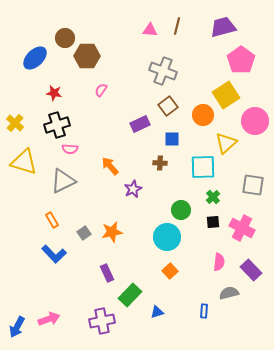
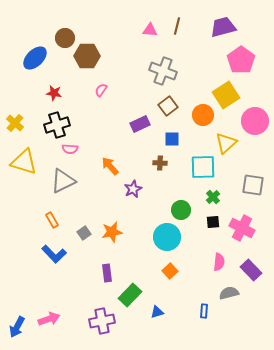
purple rectangle at (107, 273): rotated 18 degrees clockwise
